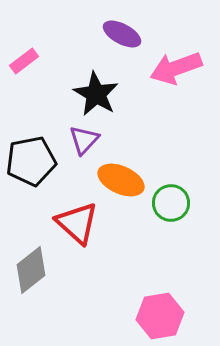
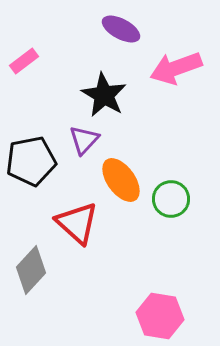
purple ellipse: moved 1 px left, 5 px up
black star: moved 8 px right, 1 px down
orange ellipse: rotated 30 degrees clockwise
green circle: moved 4 px up
gray diamond: rotated 9 degrees counterclockwise
pink hexagon: rotated 18 degrees clockwise
